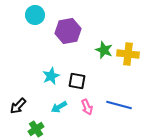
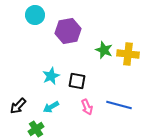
cyan arrow: moved 8 px left
